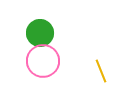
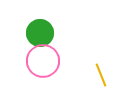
yellow line: moved 4 px down
